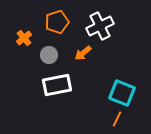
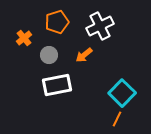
orange arrow: moved 1 px right, 2 px down
cyan square: rotated 24 degrees clockwise
